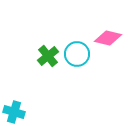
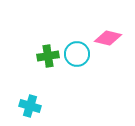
green cross: rotated 30 degrees clockwise
cyan cross: moved 16 px right, 6 px up
